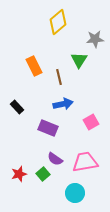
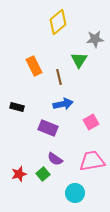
black rectangle: rotated 32 degrees counterclockwise
pink trapezoid: moved 7 px right, 1 px up
